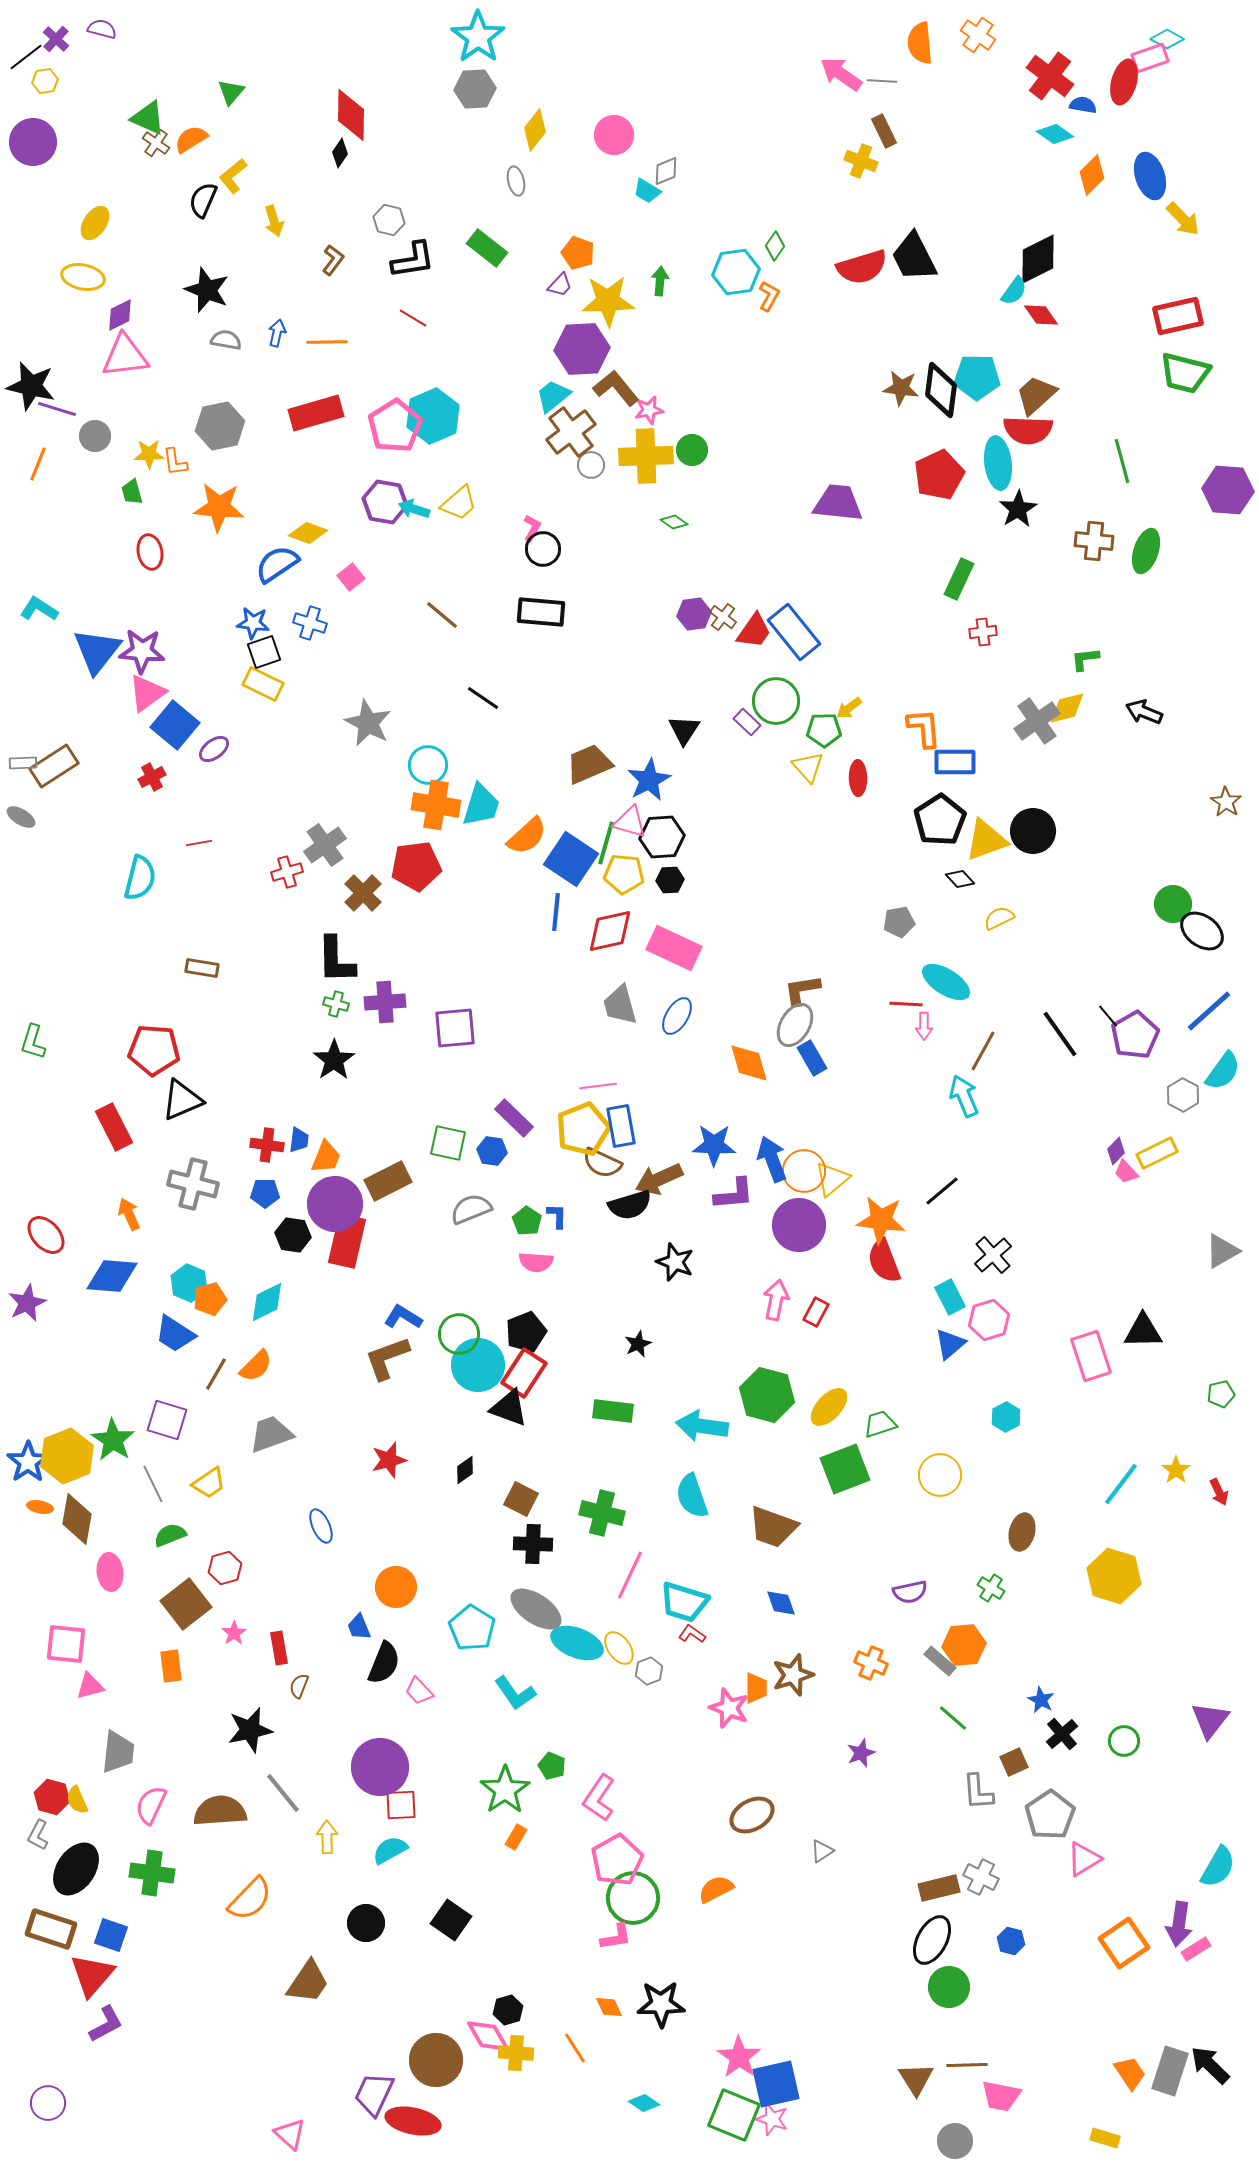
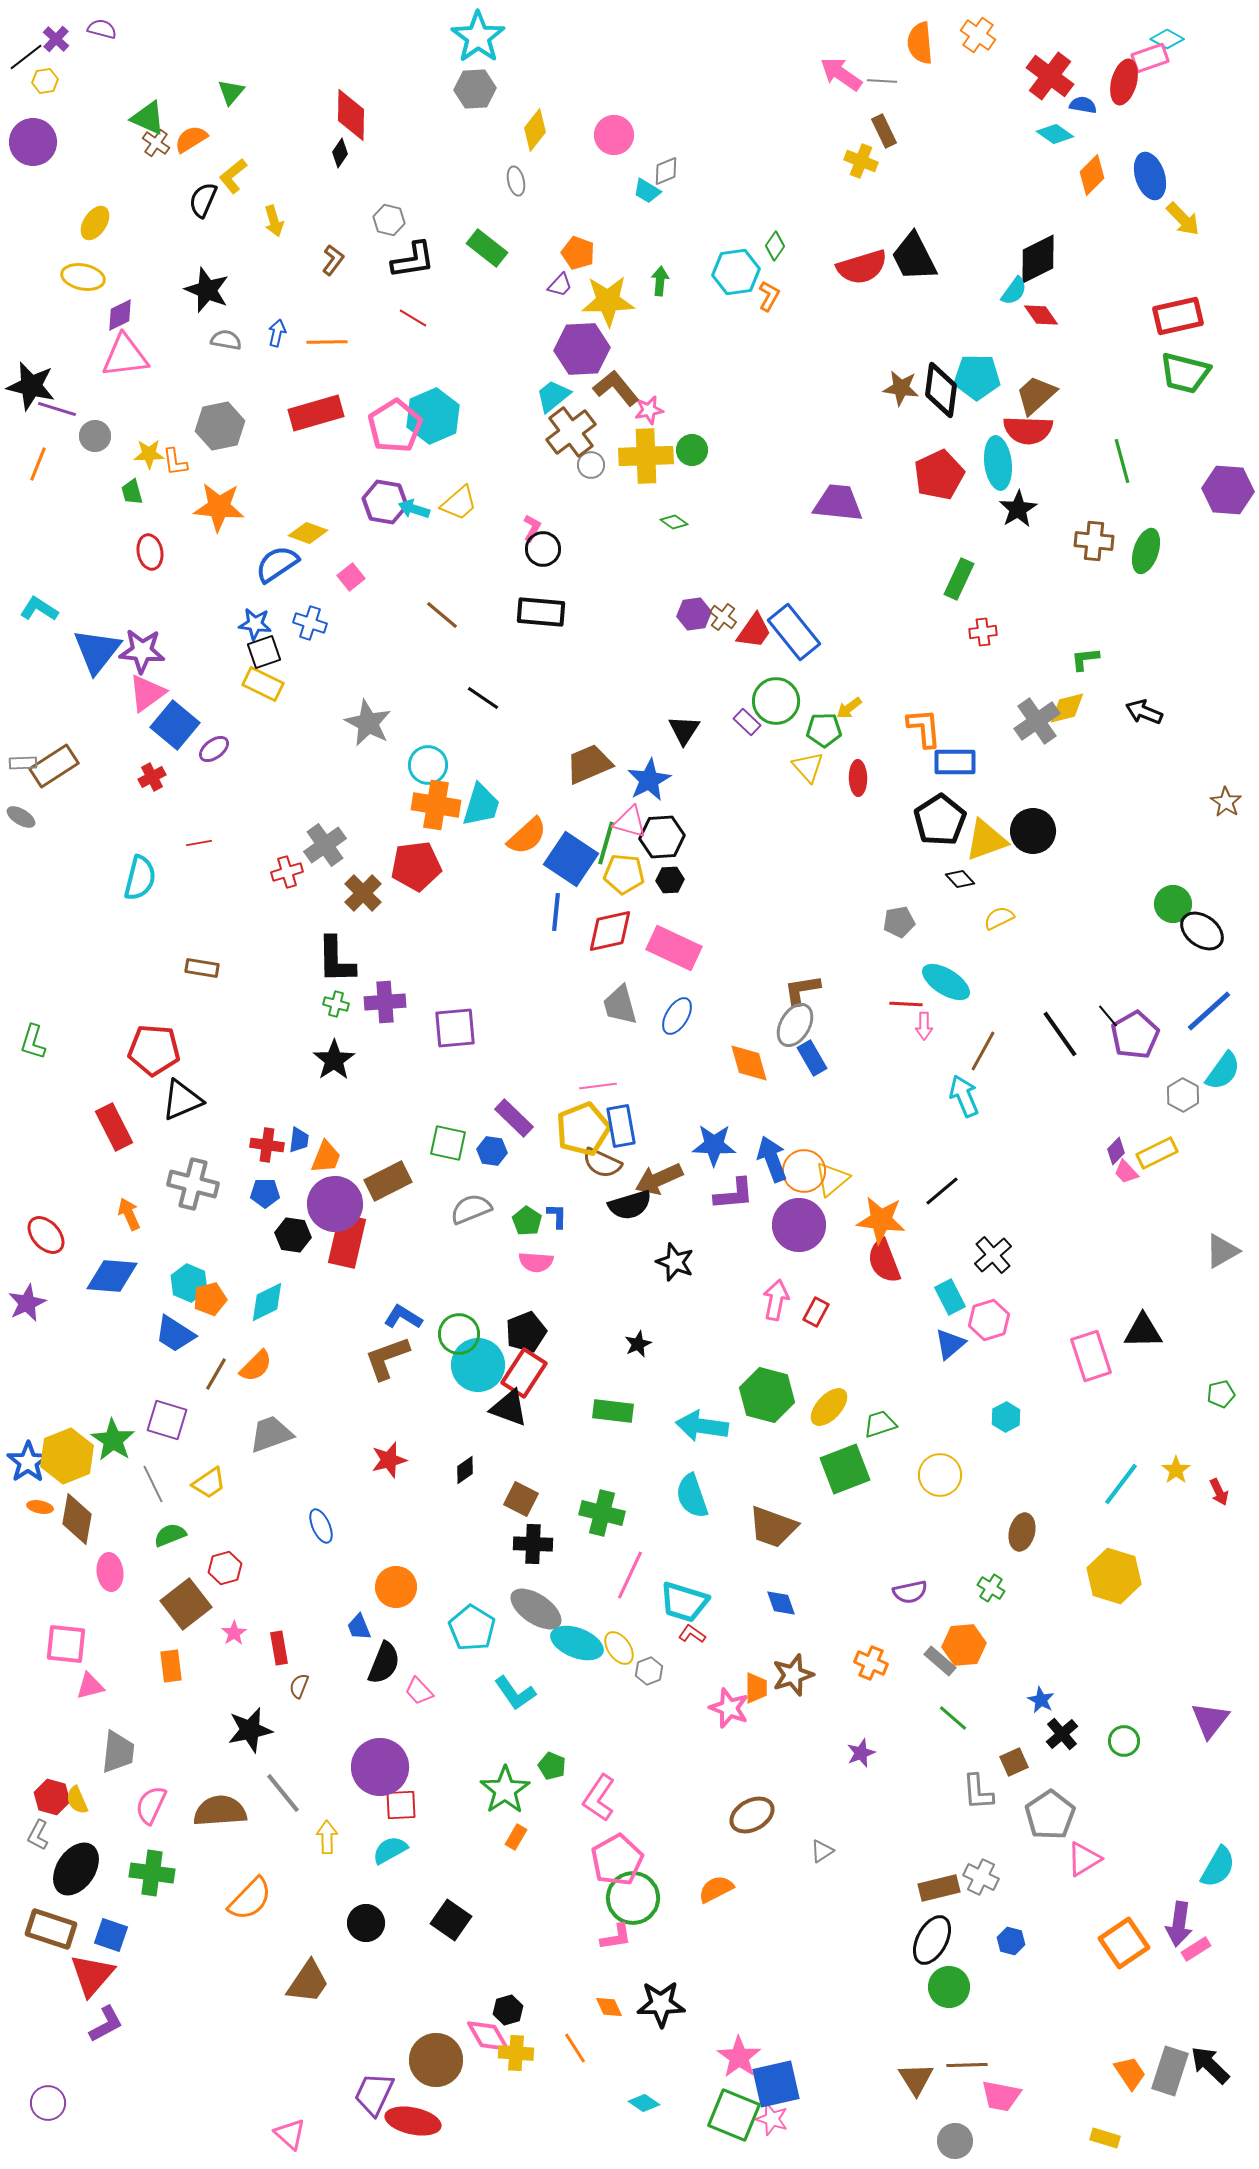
blue star at (253, 623): moved 2 px right, 1 px down
